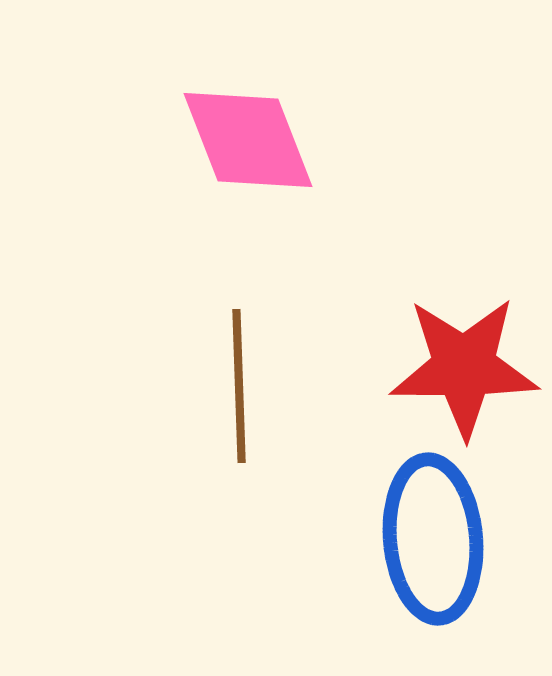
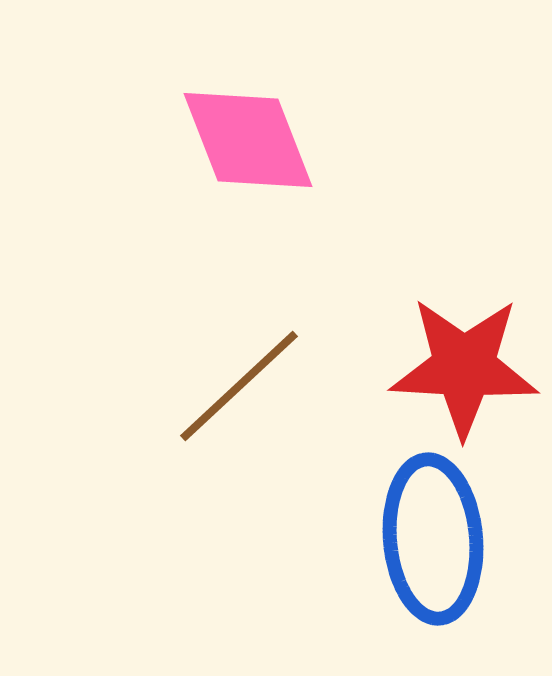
red star: rotated 3 degrees clockwise
brown line: rotated 49 degrees clockwise
